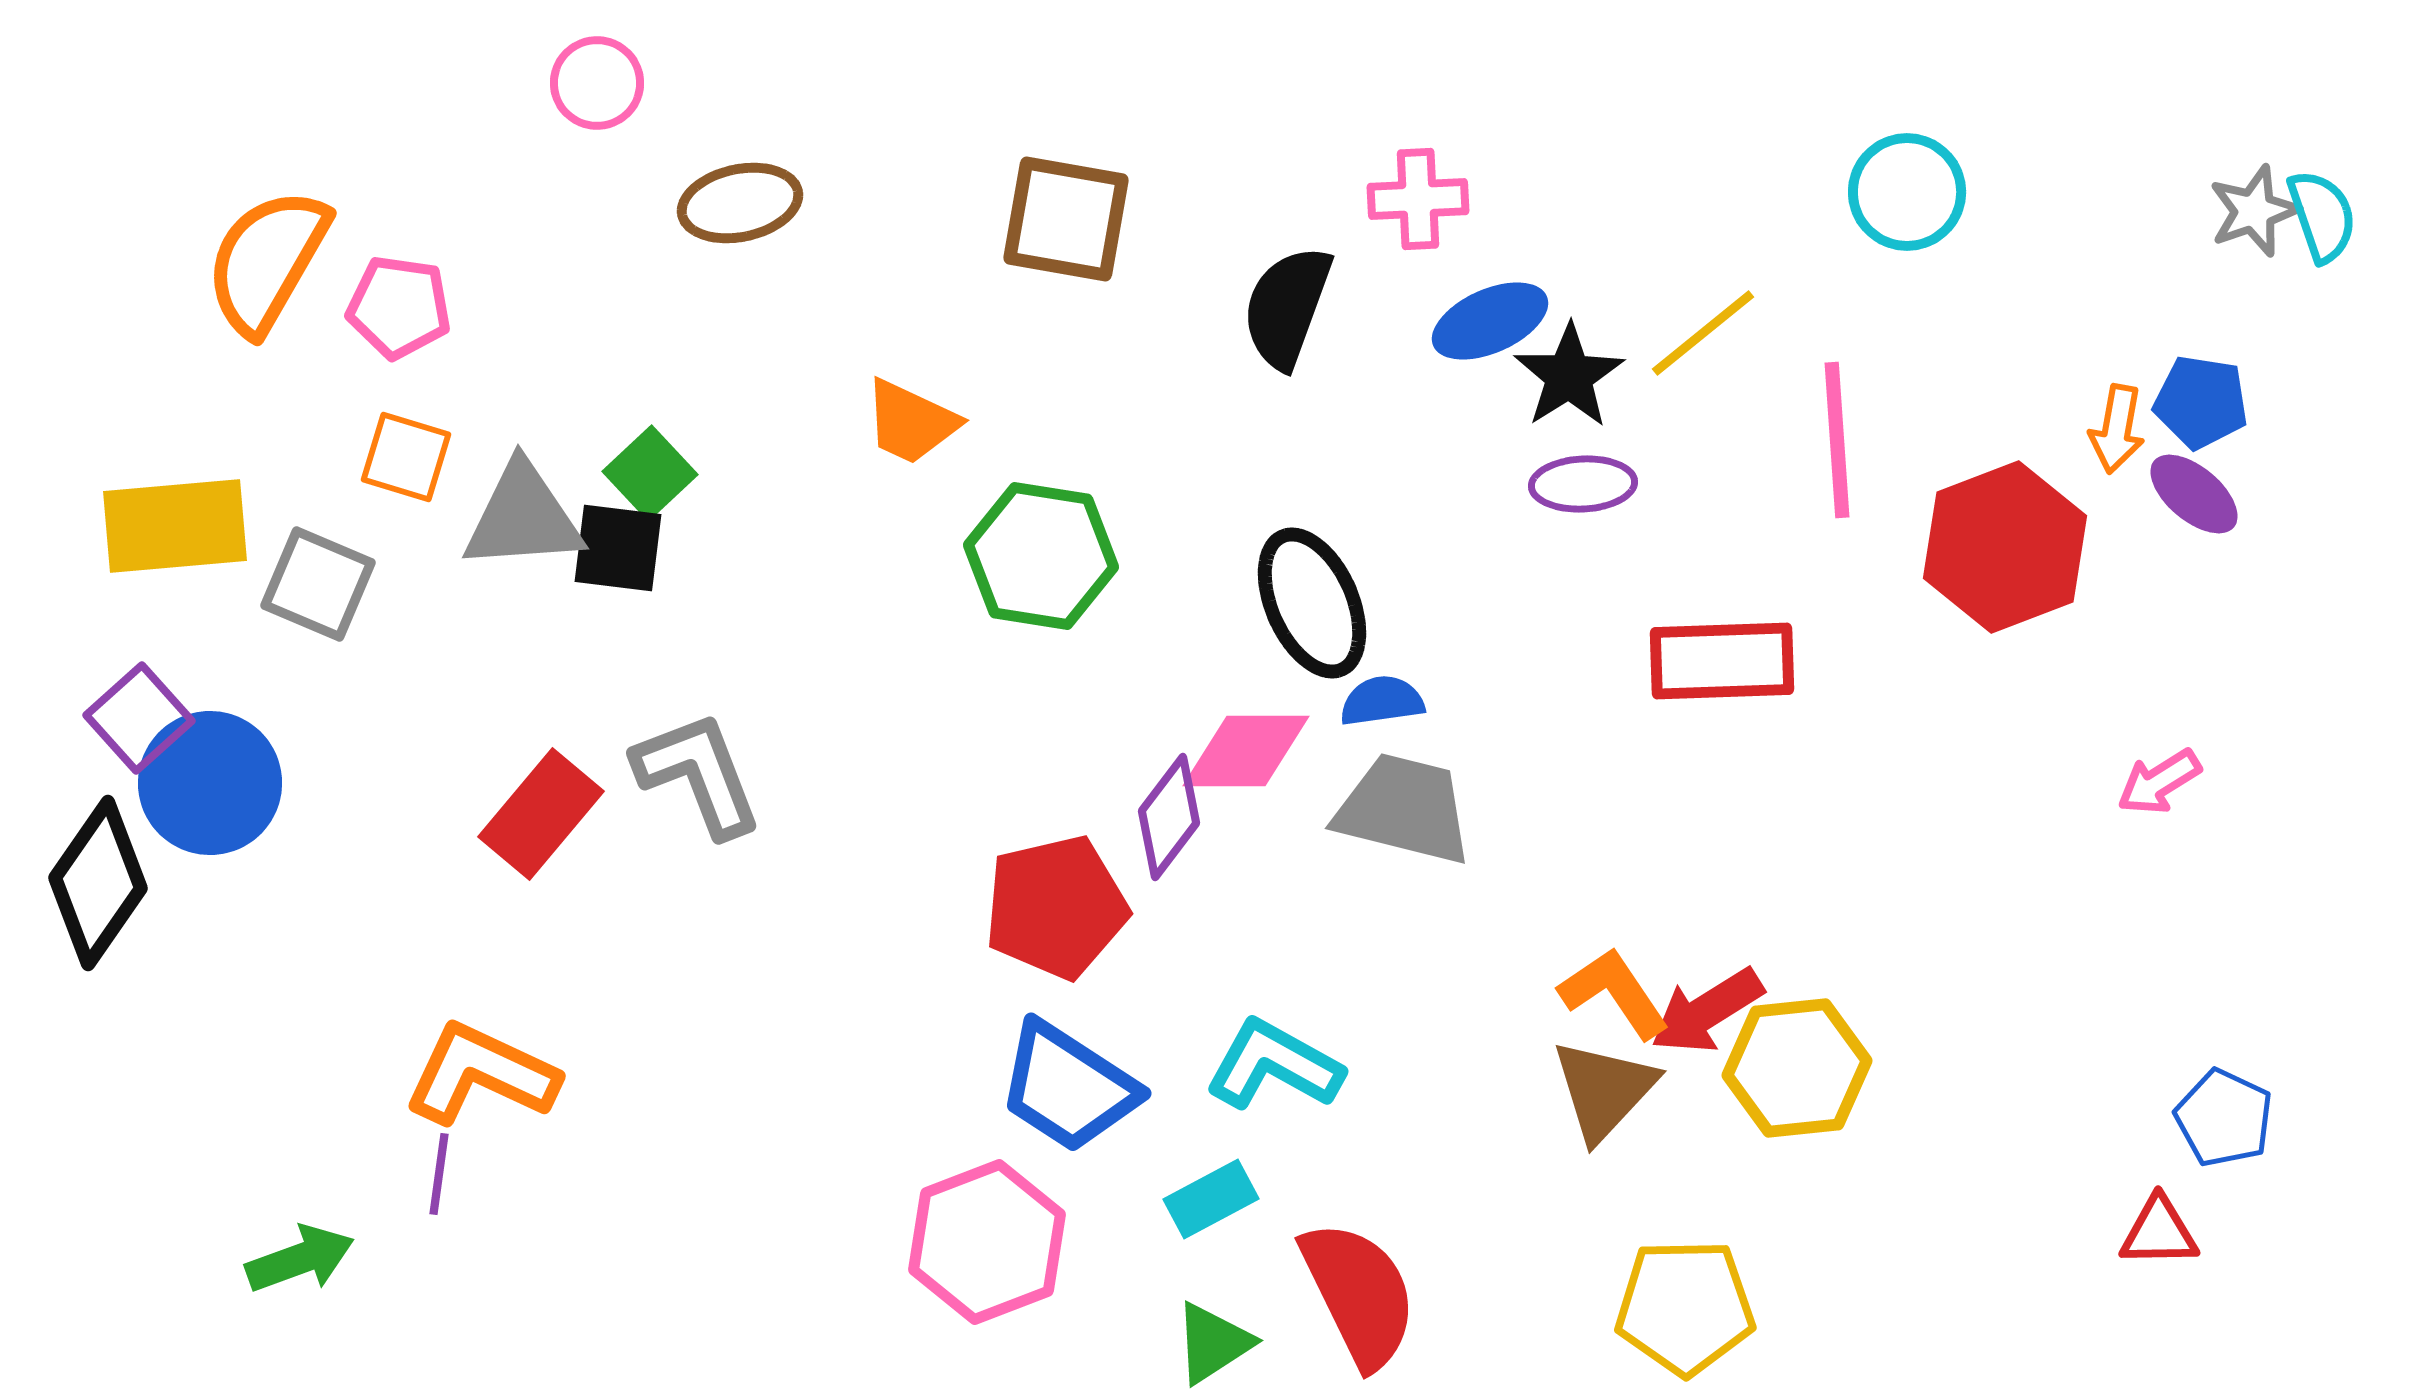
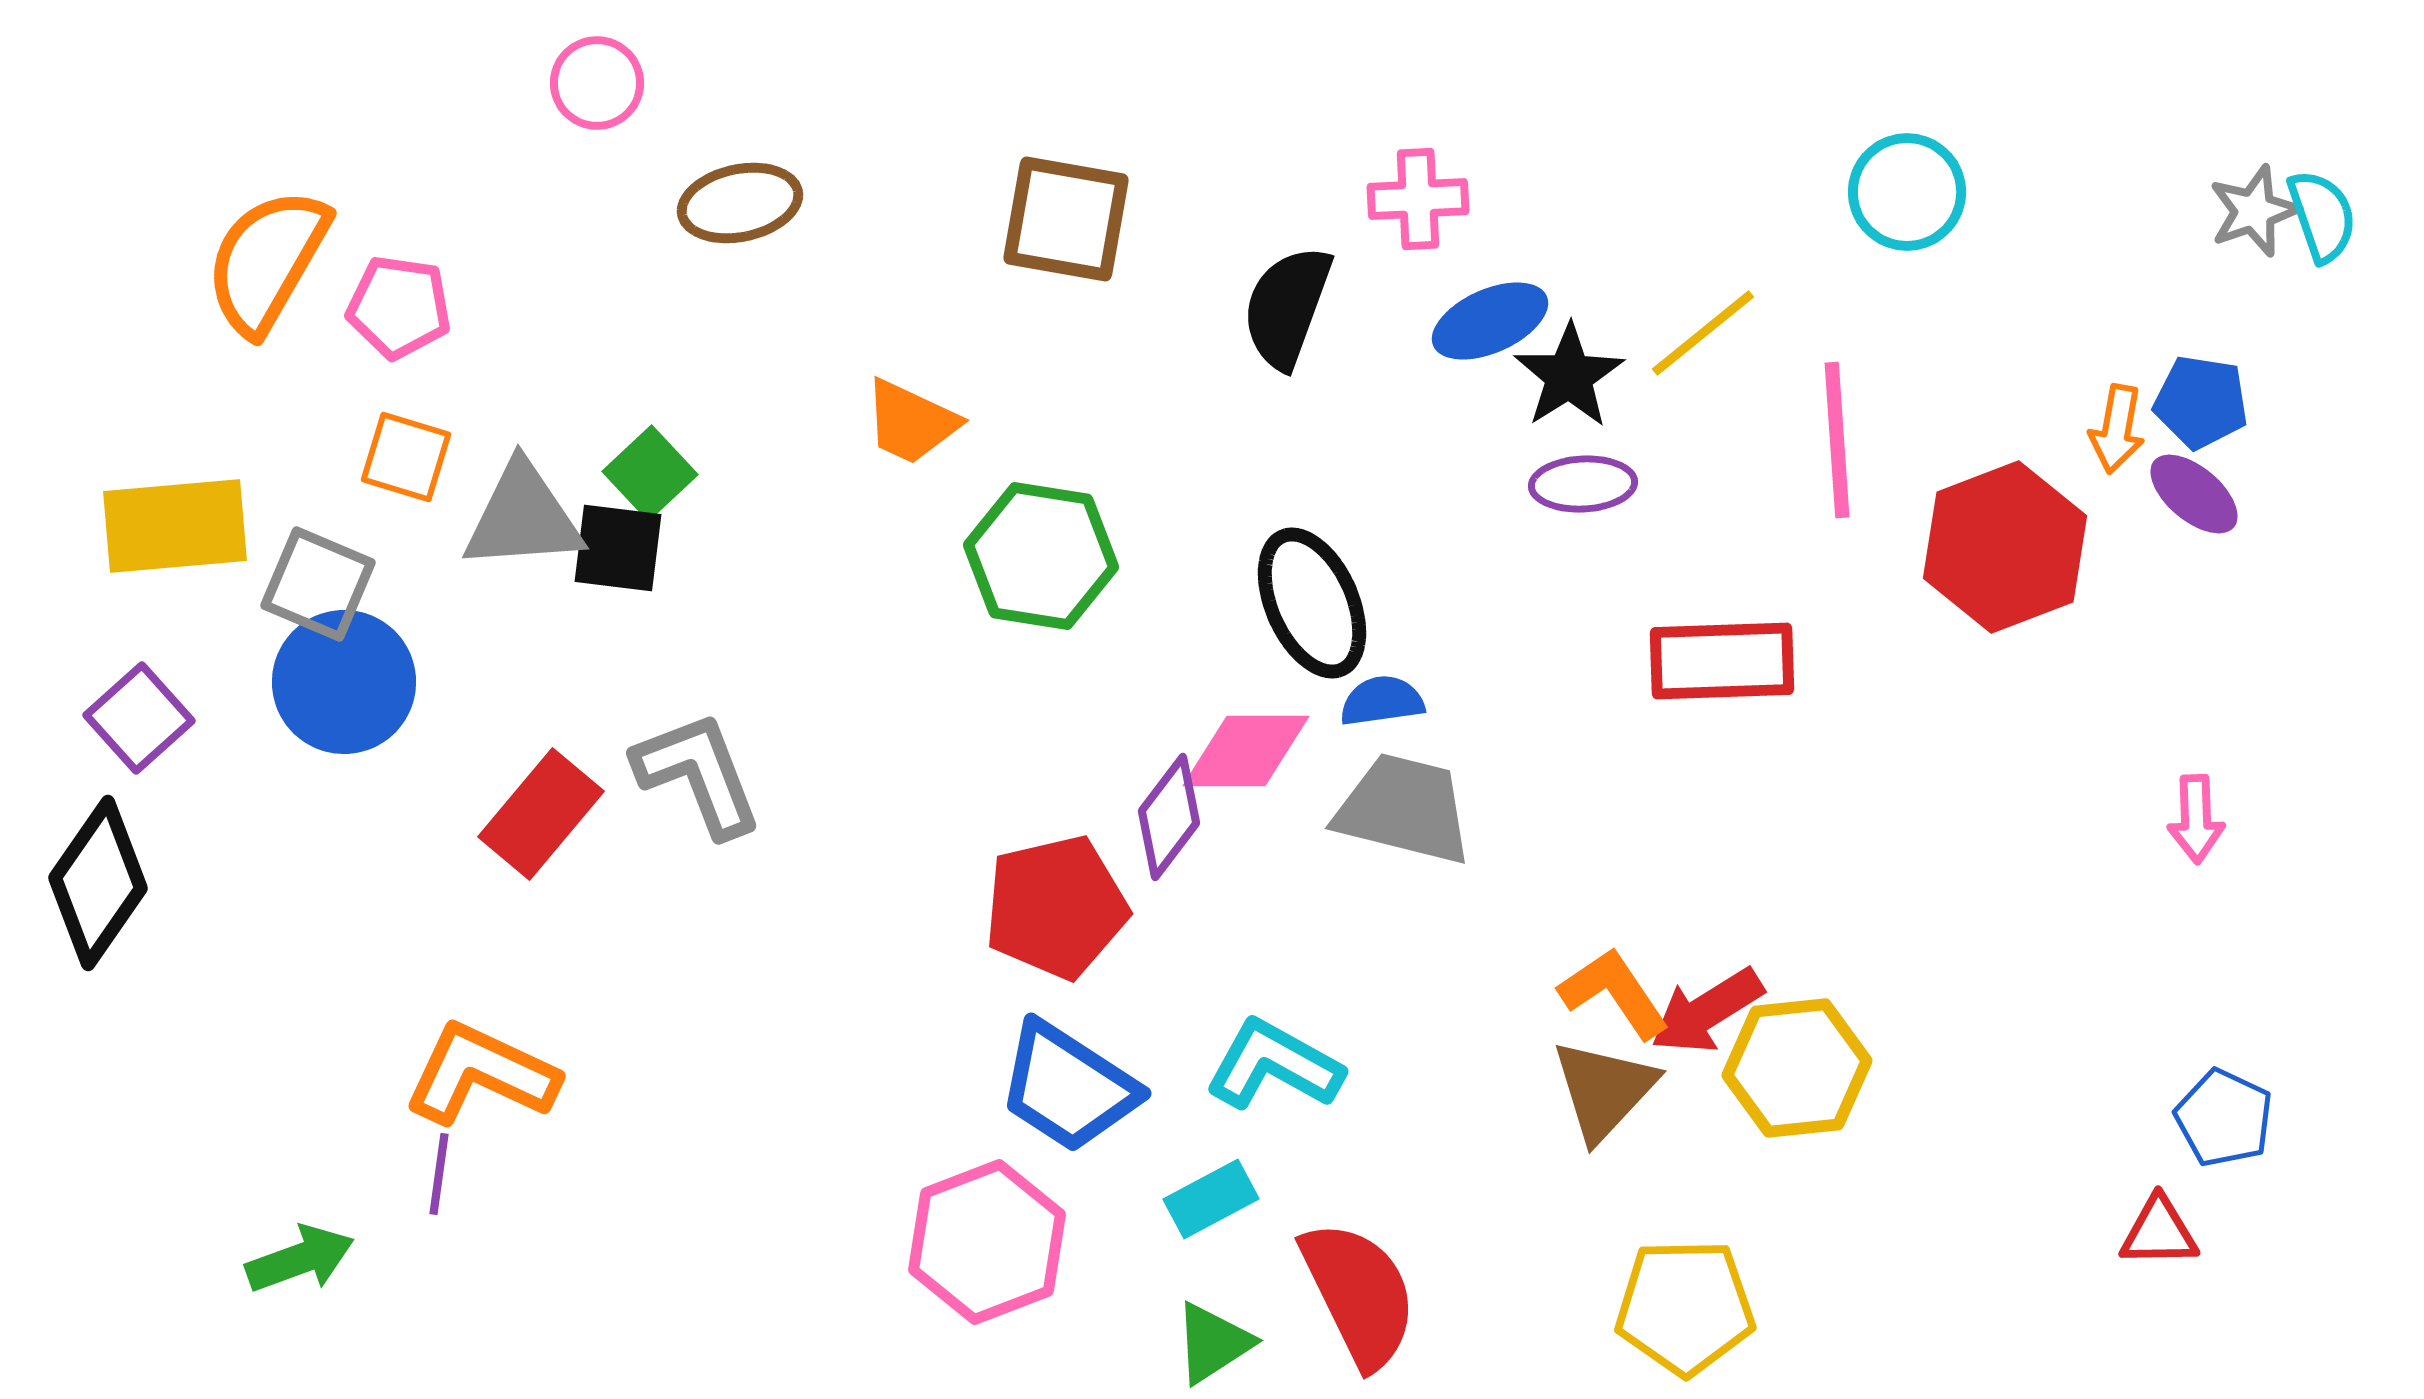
pink arrow at (2159, 782): moved 37 px right, 37 px down; rotated 60 degrees counterclockwise
blue circle at (210, 783): moved 134 px right, 101 px up
